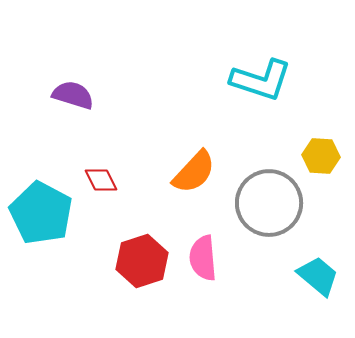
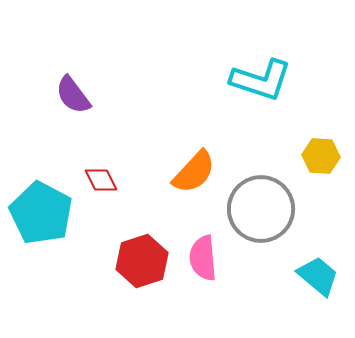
purple semicircle: rotated 144 degrees counterclockwise
gray circle: moved 8 px left, 6 px down
